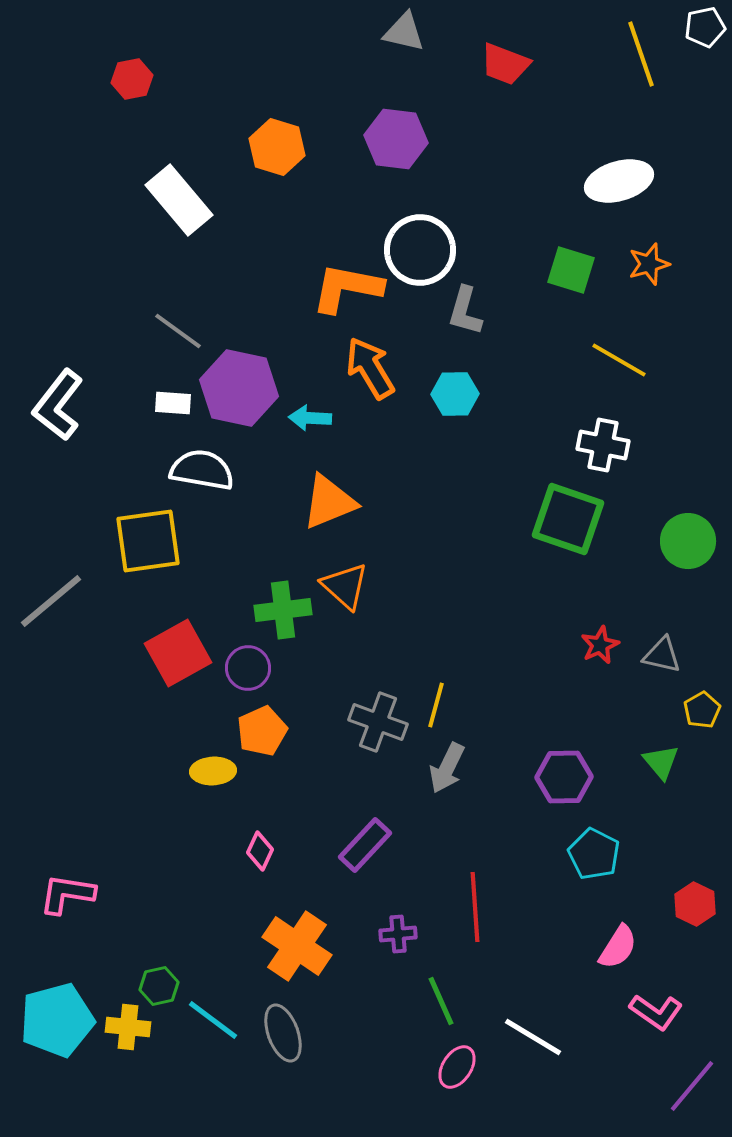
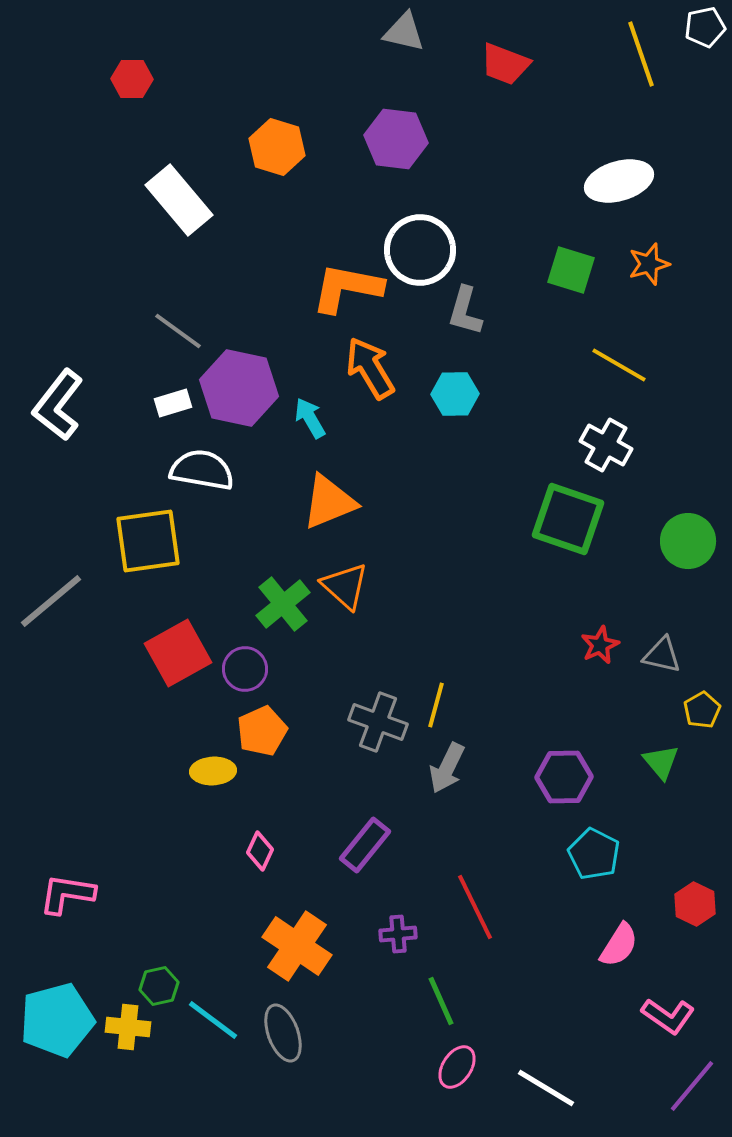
red hexagon at (132, 79): rotated 12 degrees clockwise
yellow line at (619, 360): moved 5 px down
white rectangle at (173, 403): rotated 21 degrees counterclockwise
cyan arrow at (310, 418): rotated 57 degrees clockwise
white cross at (603, 445): moved 3 px right; rotated 18 degrees clockwise
green cross at (283, 610): moved 6 px up; rotated 32 degrees counterclockwise
purple circle at (248, 668): moved 3 px left, 1 px down
purple rectangle at (365, 845): rotated 4 degrees counterclockwise
red line at (475, 907): rotated 22 degrees counterclockwise
pink semicircle at (618, 947): moved 1 px right, 2 px up
pink L-shape at (656, 1012): moved 12 px right, 4 px down
white line at (533, 1037): moved 13 px right, 51 px down
